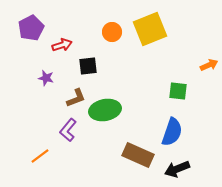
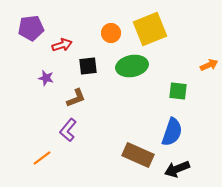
purple pentagon: rotated 20 degrees clockwise
orange circle: moved 1 px left, 1 px down
green ellipse: moved 27 px right, 44 px up
orange line: moved 2 px right, 2 px down
